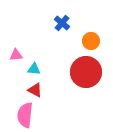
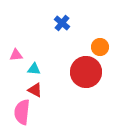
orange circle: moved 9 px right, 6 px down
pink semicircle: moved 3 px left, 3 px up
